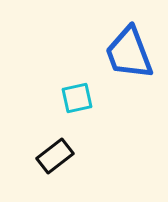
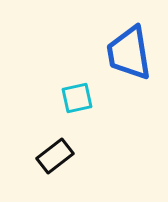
blue trapezoid: rotated 12 degrees clockwise
